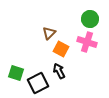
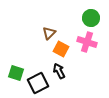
green circle: moved 1 px right, 1 px up
